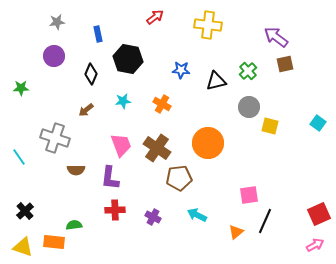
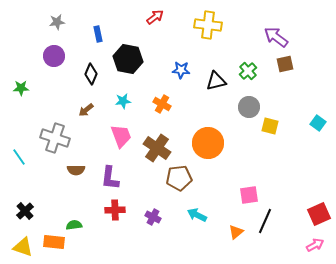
pink trapezoid: moved 9 px up
